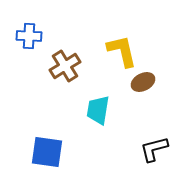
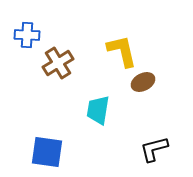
blue cross: moved 2 px left, 1 px up
brown cross: moved 7 px left, 3 px up
